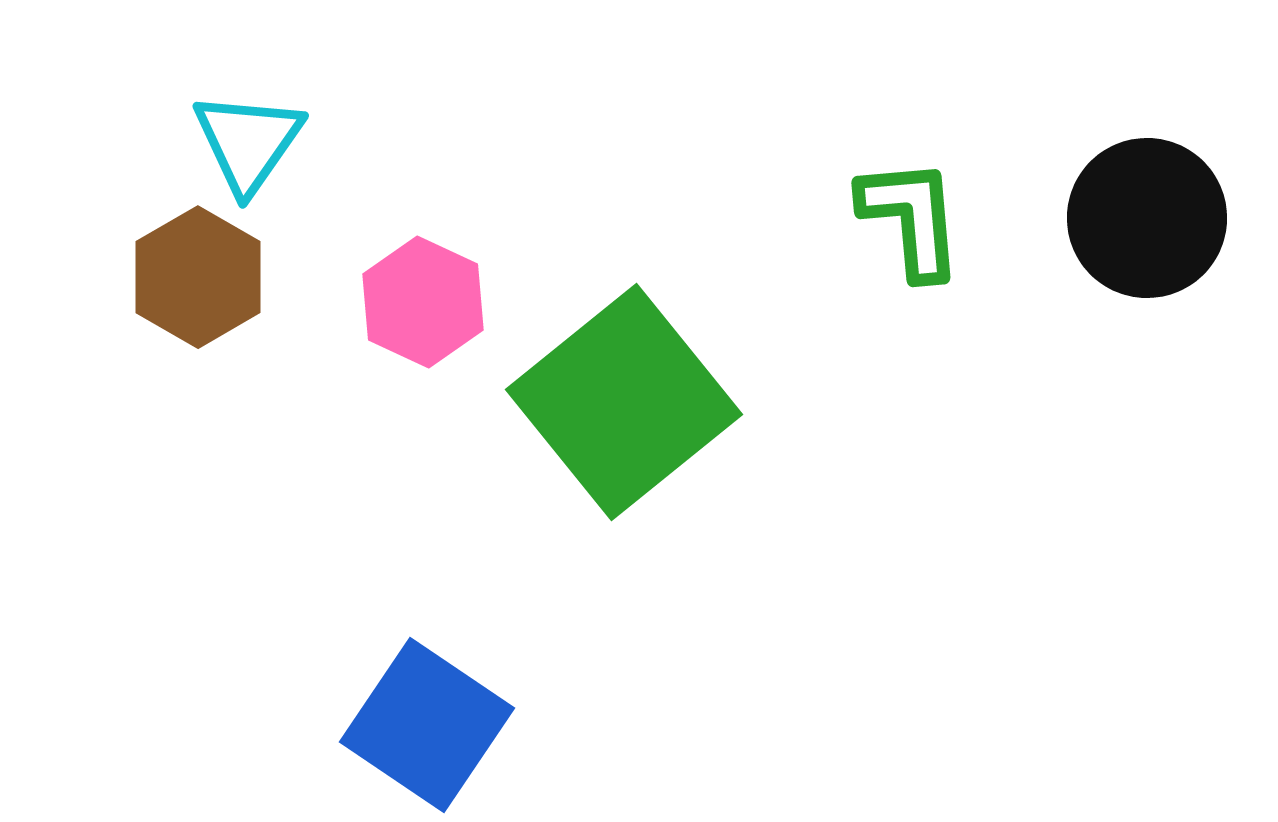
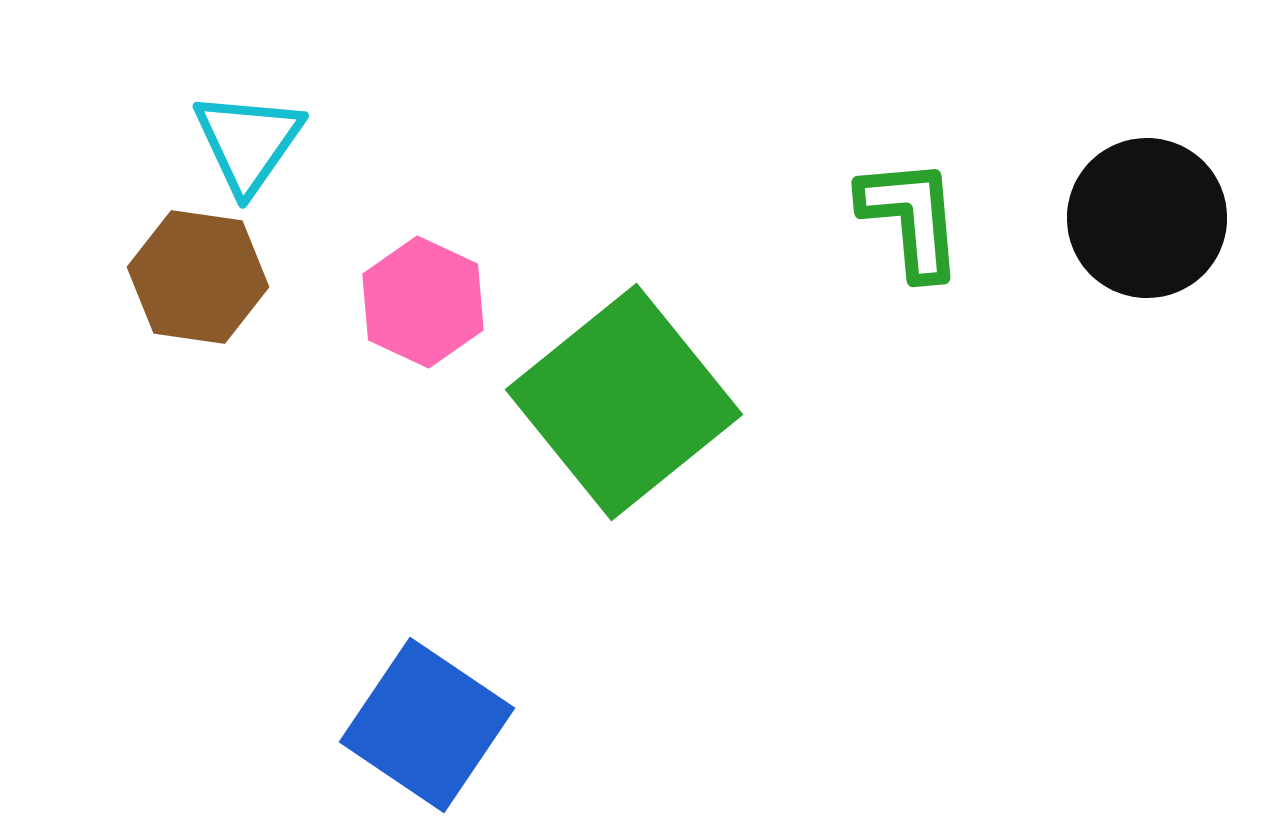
brown hexagon: rotated 22 degrees counterclockwise
